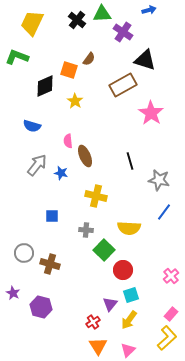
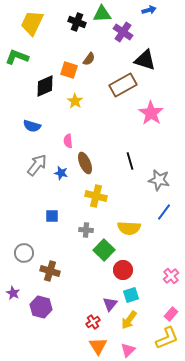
black cross: moved 2 px down; rotated 18 degrees counterclockwise
brown ellipse: moved 7 px down
brown cross: moved 7 px down
yellow L-shape: rotated 20 degrees clockwise
